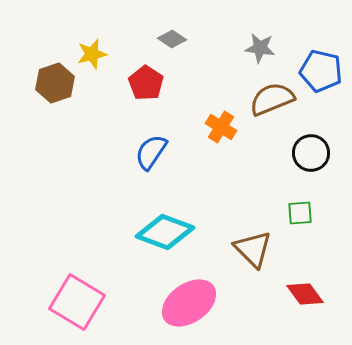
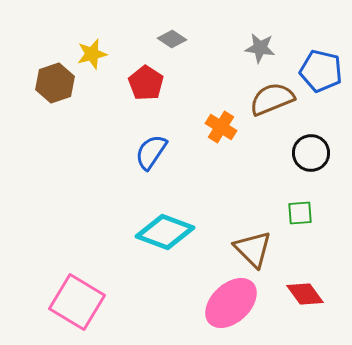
pink ellipse: moved 42 px right; rotated 8 degrees counterclockwise
